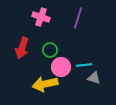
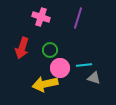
pink circle: moved 1 px left, 1 px down
